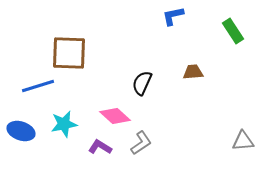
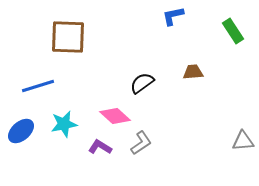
brown square: moved 1 px left, 16 px up
black semicircle: rotated 30 degrees clockwise
blue ellipse: rotated 60 degrees counterclockwise
